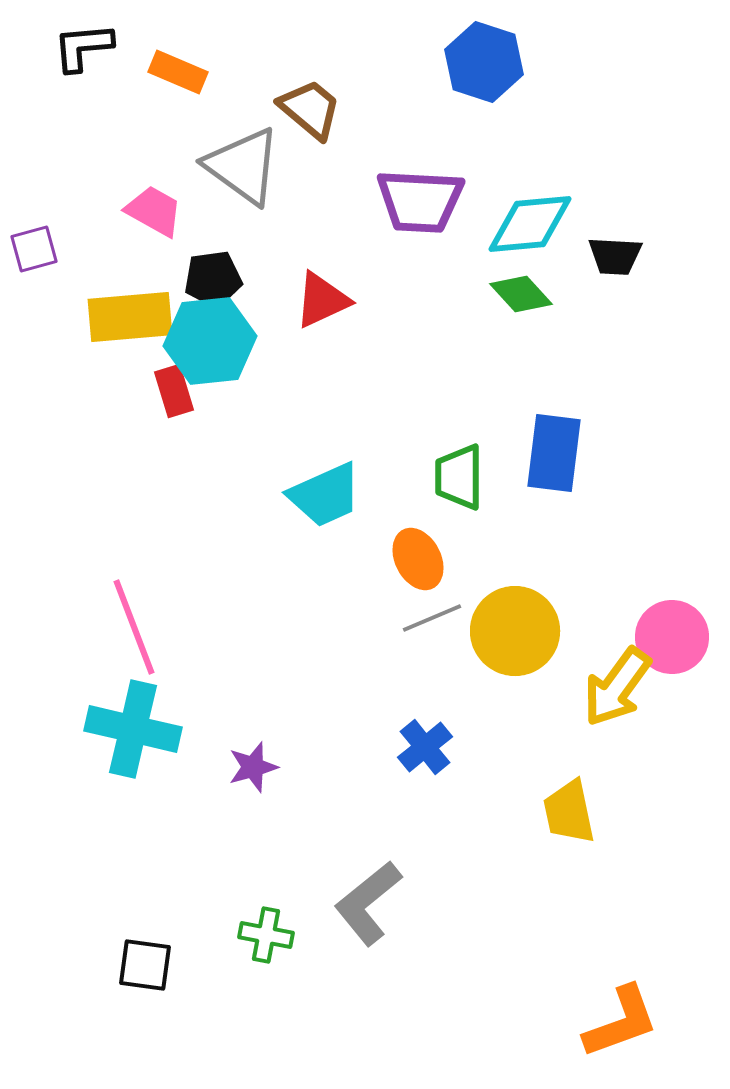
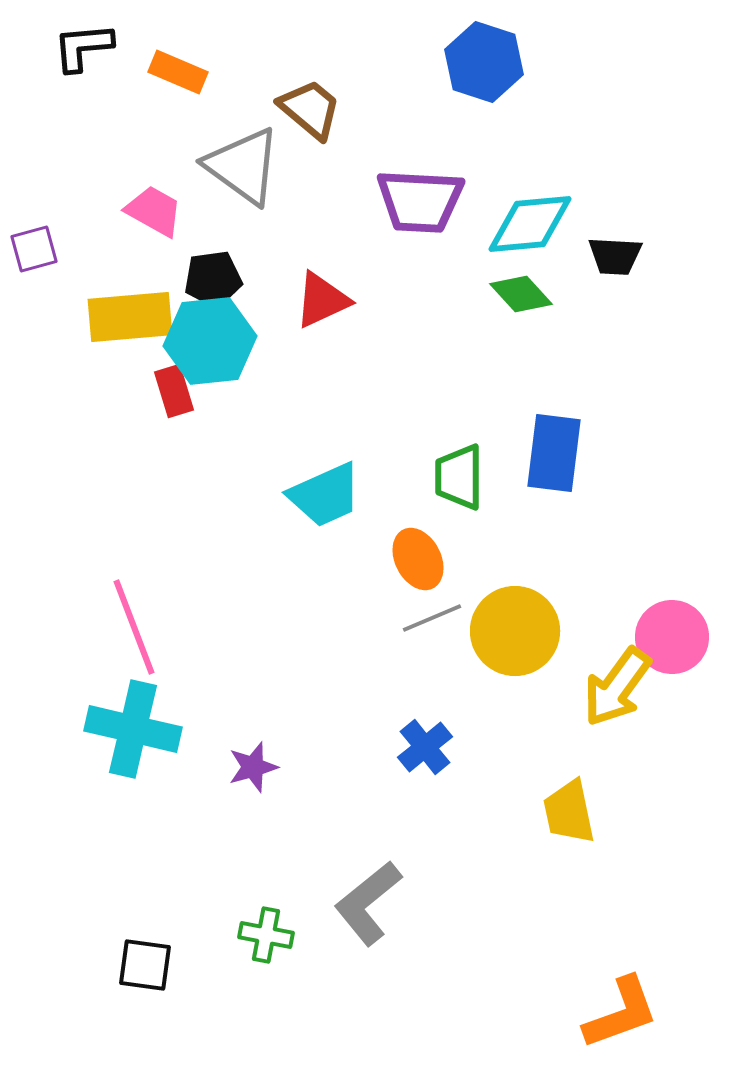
orange L-shape: moved 9 px up
